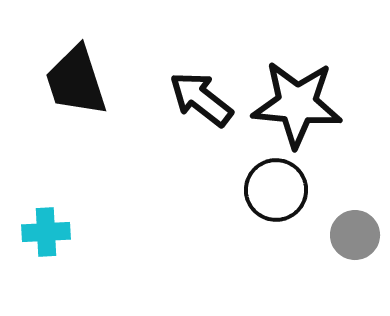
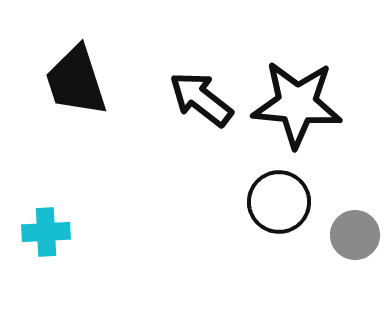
black circle: moved 3 px right, 12 px down
